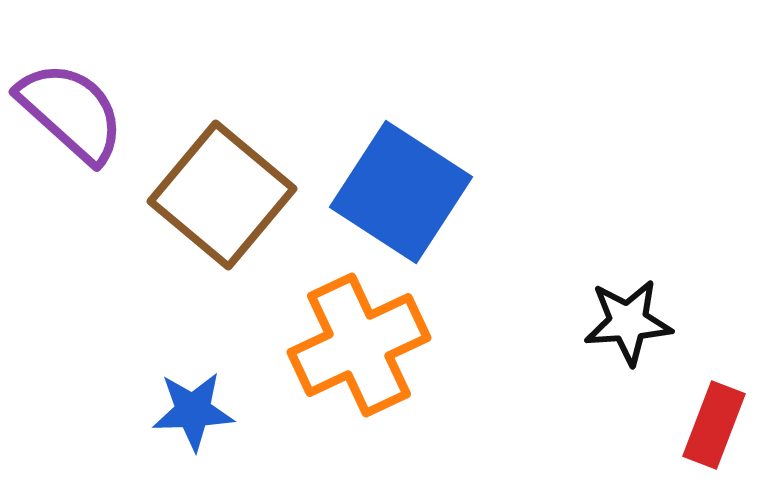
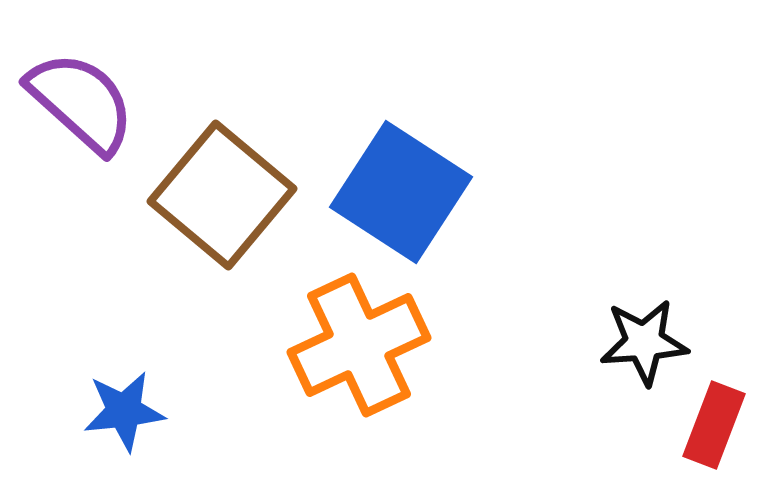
purple semicircle: moved 10 px right, 10 px up
black star: moved 16 px right, 20 px down
blue star: moved 69 px left; rotated 4 degrees counterclockwise
